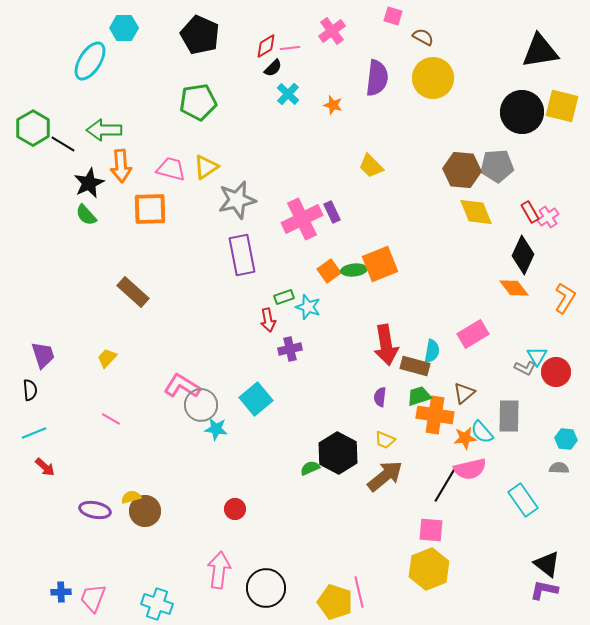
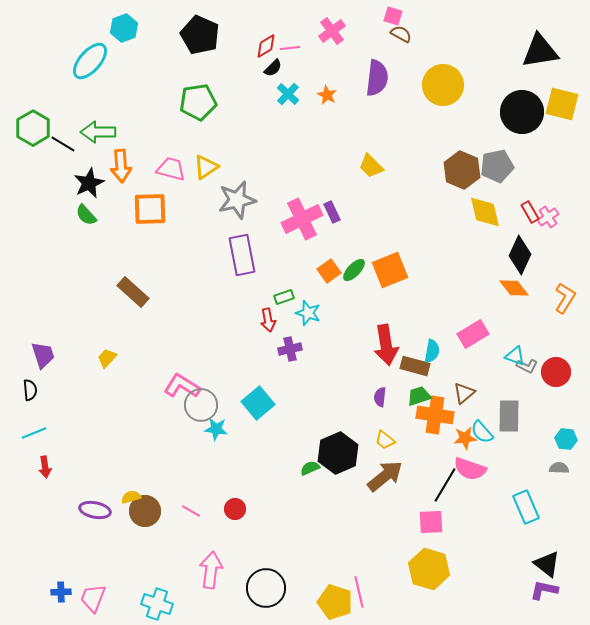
cyan hexagon at (124, 28): rotated 20 degrees counterclockwise
brown semicircle at (423, 37): moved 22 px left, 3 px up
cyan ellipse at (90, 61): rotated 9 degrees clockwise
yellow circle at (433, 78): moved 10 px right, 7 px down
orange star at (333, 105): moved 6 px left, 10 px up; rotated 12 degrees clockwise
yellow square at (562, 106): moved 2 px up
green arrow at (104, 130): moved 6 px left, 2 px down
gray pentagon at (497, 166): rotated 8 degrees counterclockwise
brown hexagon at (462, 170): rotated 18 degrees clockwise
yellow diamond at (476, 212): moved 9 px right; rotated 9 degrees clockwise
black diamond at (523, 255): moved 3 px left
orange square at (380, 264): moved 10 px right, 6 px down
green ellipse at (354, 270): rotated 40 degrees counterclockwise
cyan star at (308, 307): moved 6 px down
cyan triangle at (537, 356): moved 22 px left; rotated 40 degrees counterclockwise
gray L-shape at (525, 368): moved 2 px right, 2 px up
cyan square at (256, 399): moved 2 px right, 4 px down
pink line at (111, 419): moved 80 px right, 92 px down
yellow trapezoid at (385, 440): rotated 15 degrees clockwise
black hexagon at (338, 453): rotated 9 degrees clockwise
red arrow at (45, 467): rotated 40 degrees clockwise
pink semicircle at (470, 469): rotated 32 degrees clockwise
cyan rectangle at (523, 500): moved 3 px right, 7 px down; rotated 12 degrees clockwise
pink square at (431, 530): moved 8 px up; rotated 8 degrees counterclockwise
yellow hexagon at (429, 569): rotated 21 degrees counterclockwise
pink arrow at (219, 570): moved 8 px left
